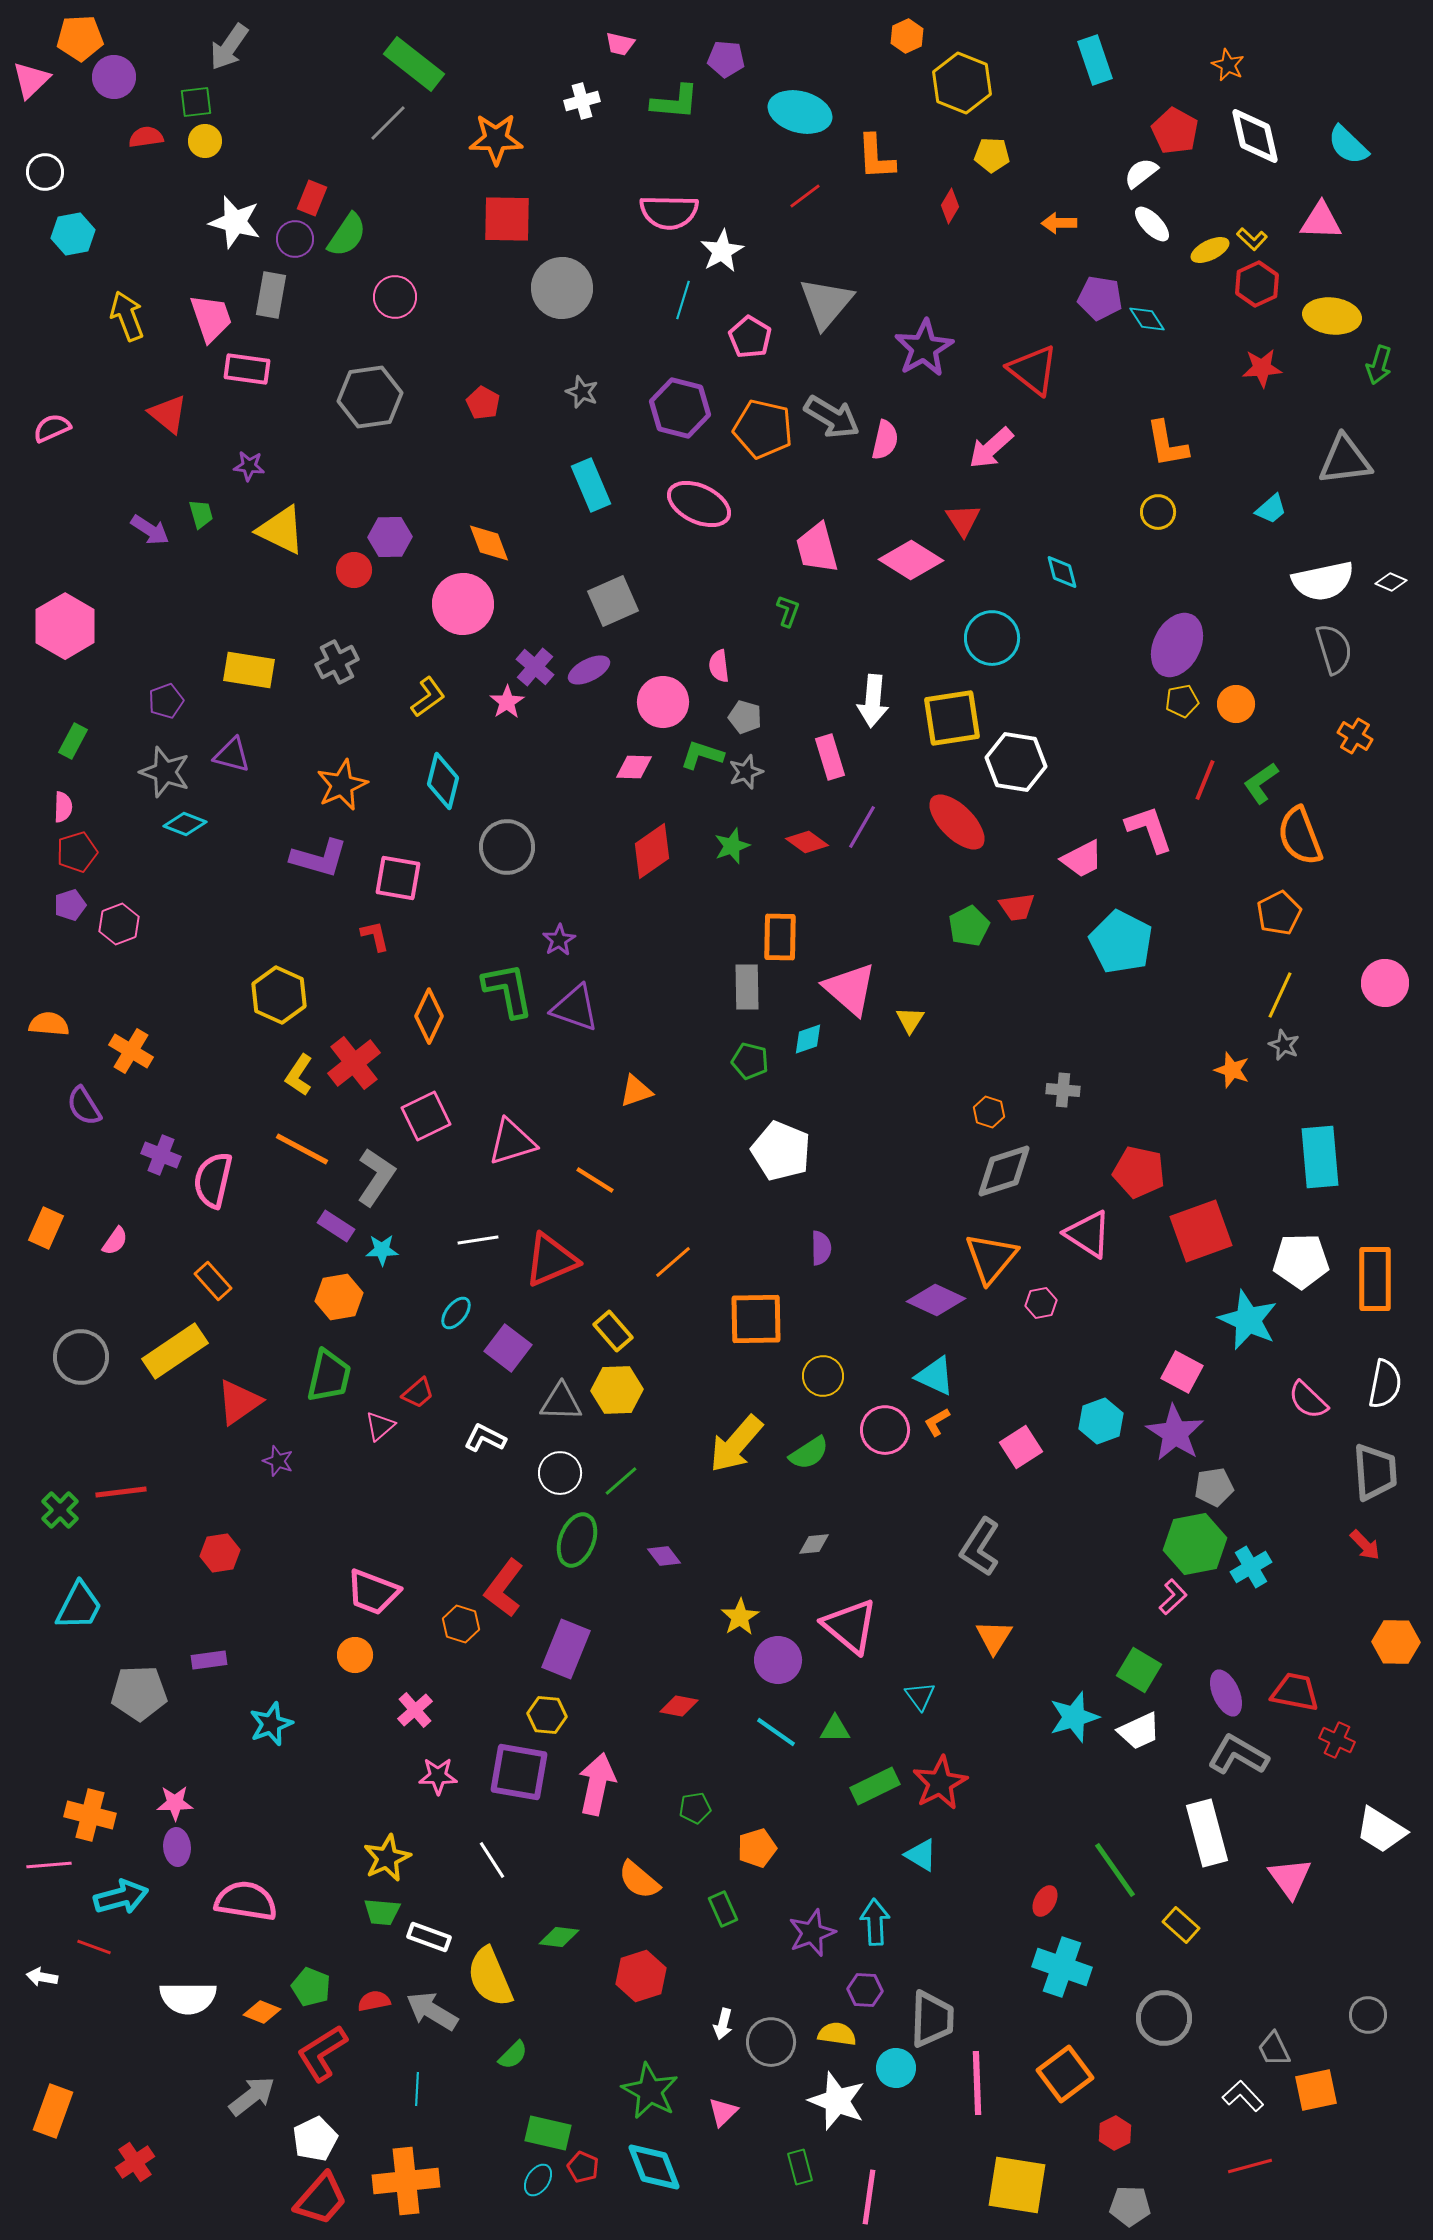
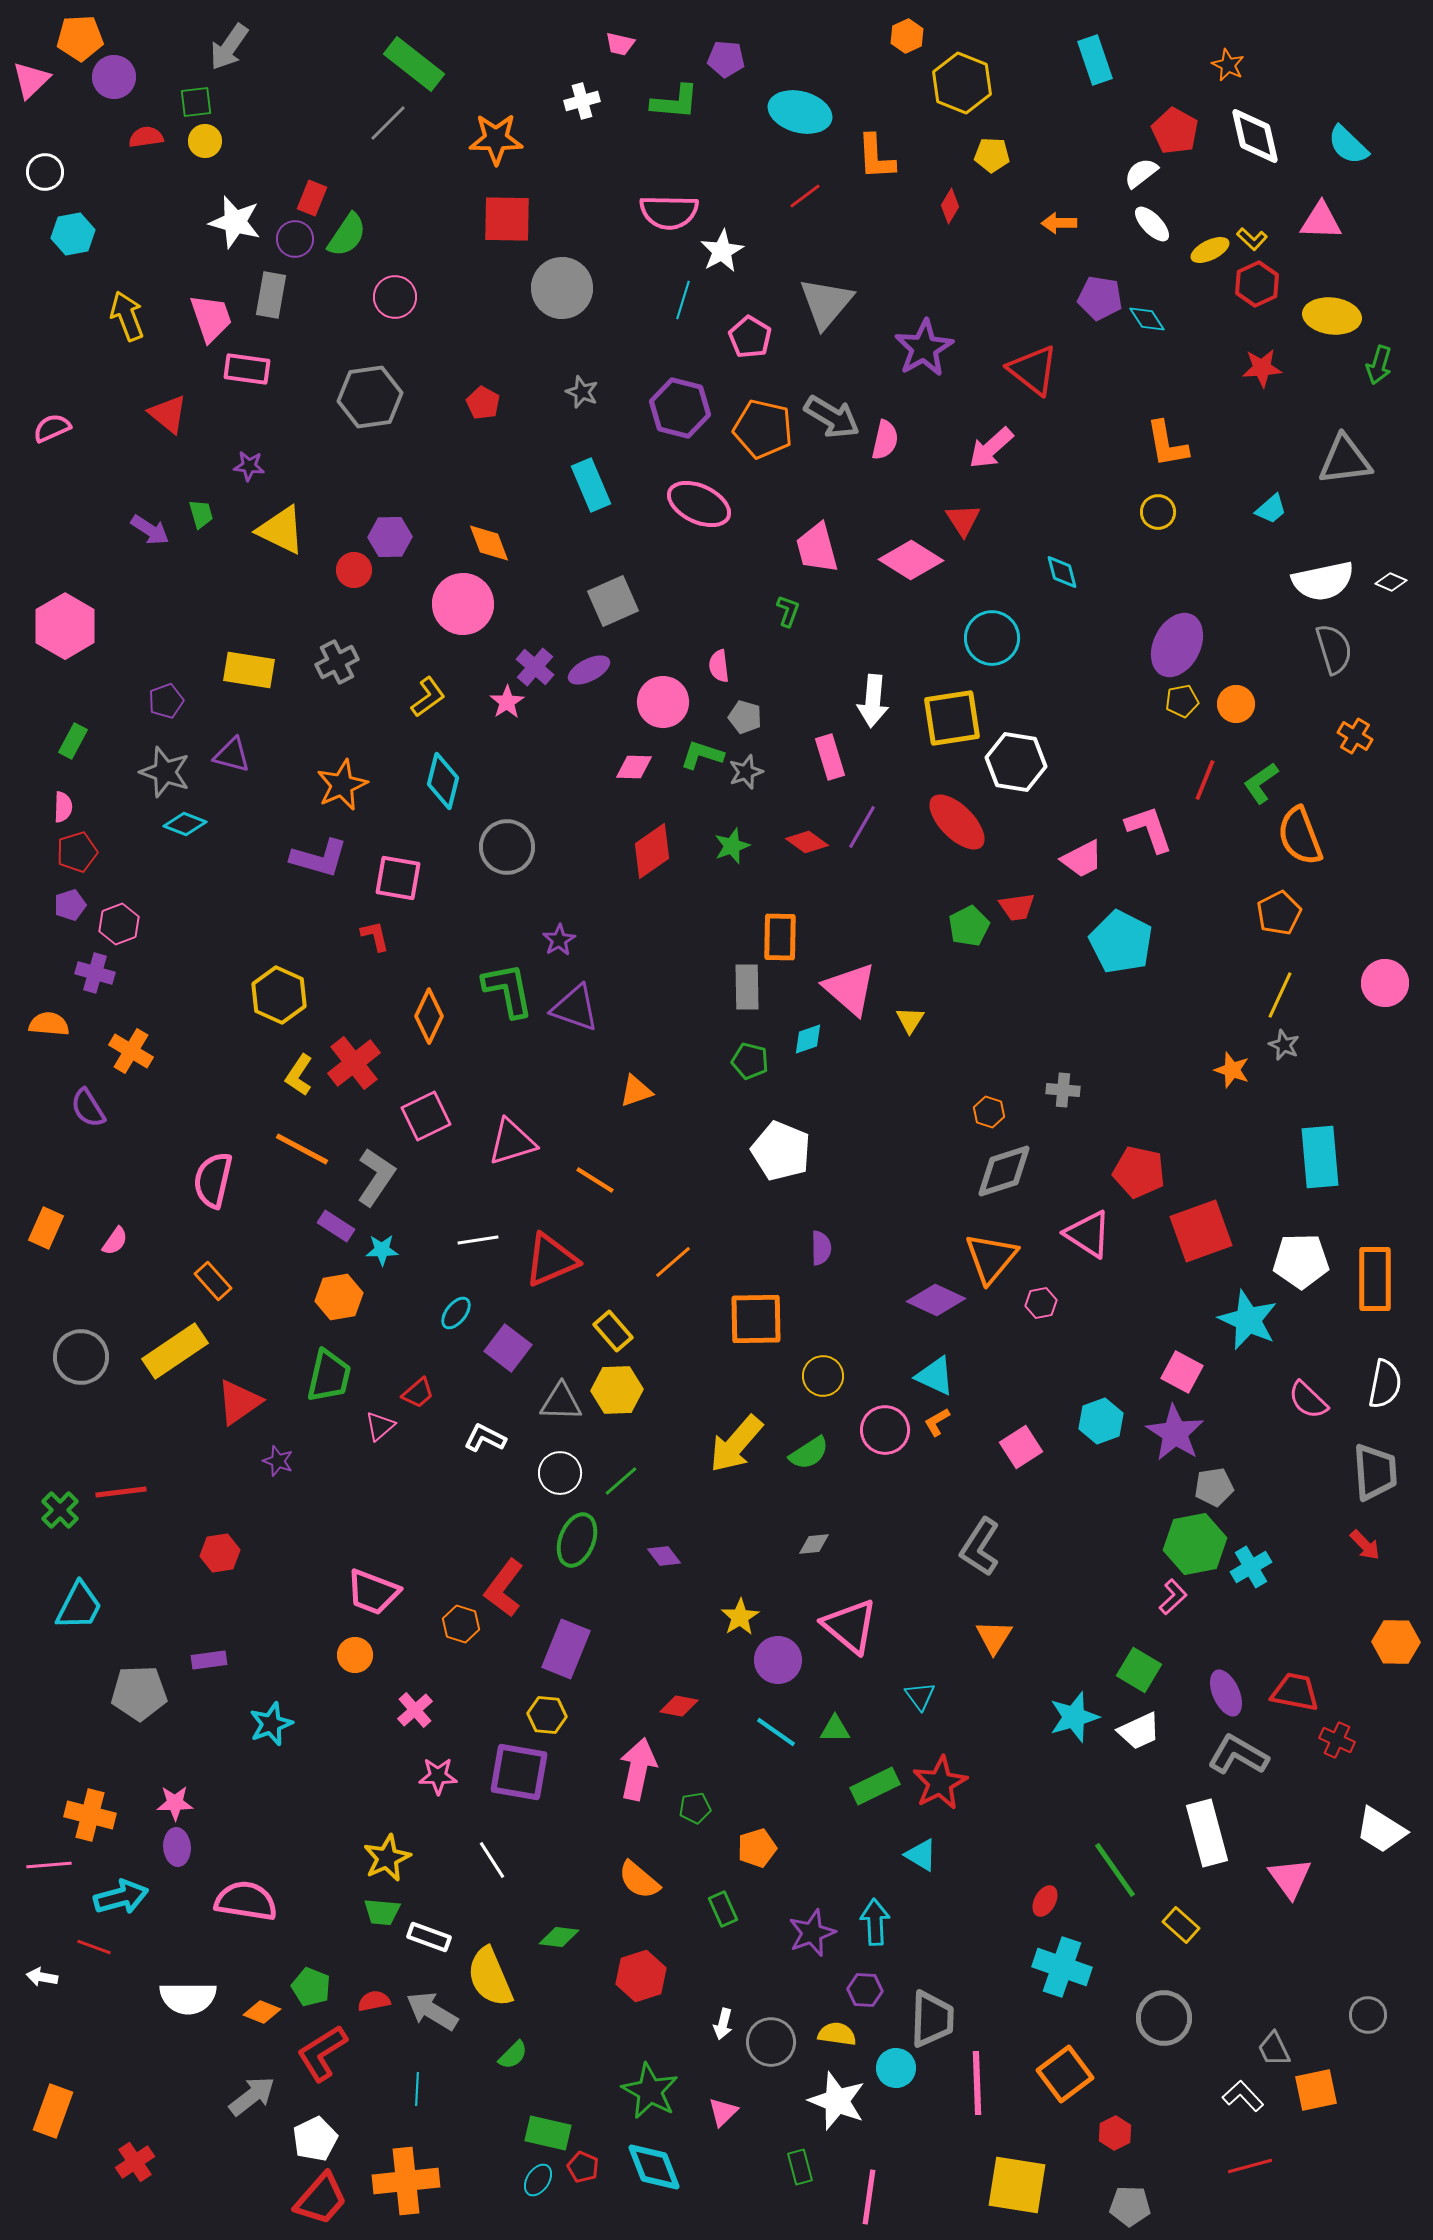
purple semicircle at (84, 1106): moved 4 px right, 2 px down
purple cross at (161, 1155): moved 66 px left, 182 px up; rotated 6 degrees counterclockwise
pink arrow at (597, 1784): moved 41 px right, 15 px up
